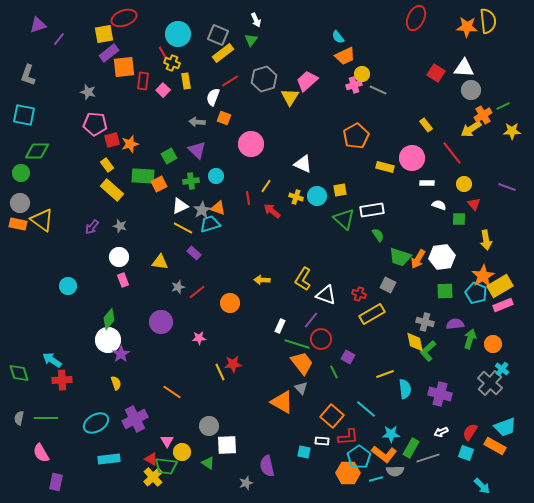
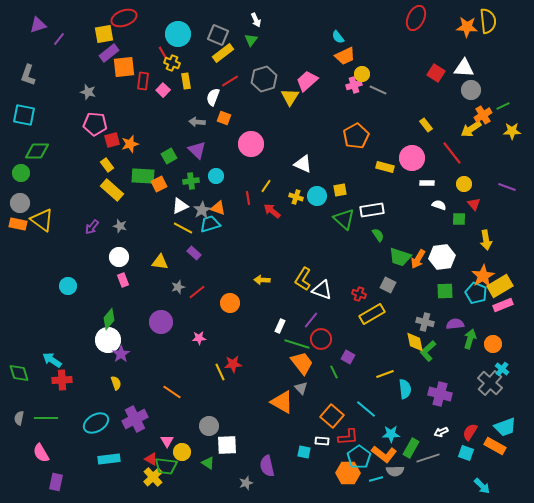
white triangle at (326, 295): moved 4 px left, 5 px up
